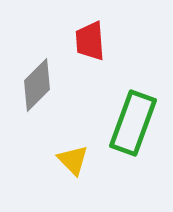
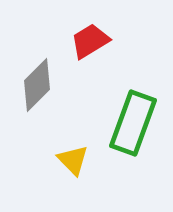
red trapezoid: rotated 63 degrees clockwise
